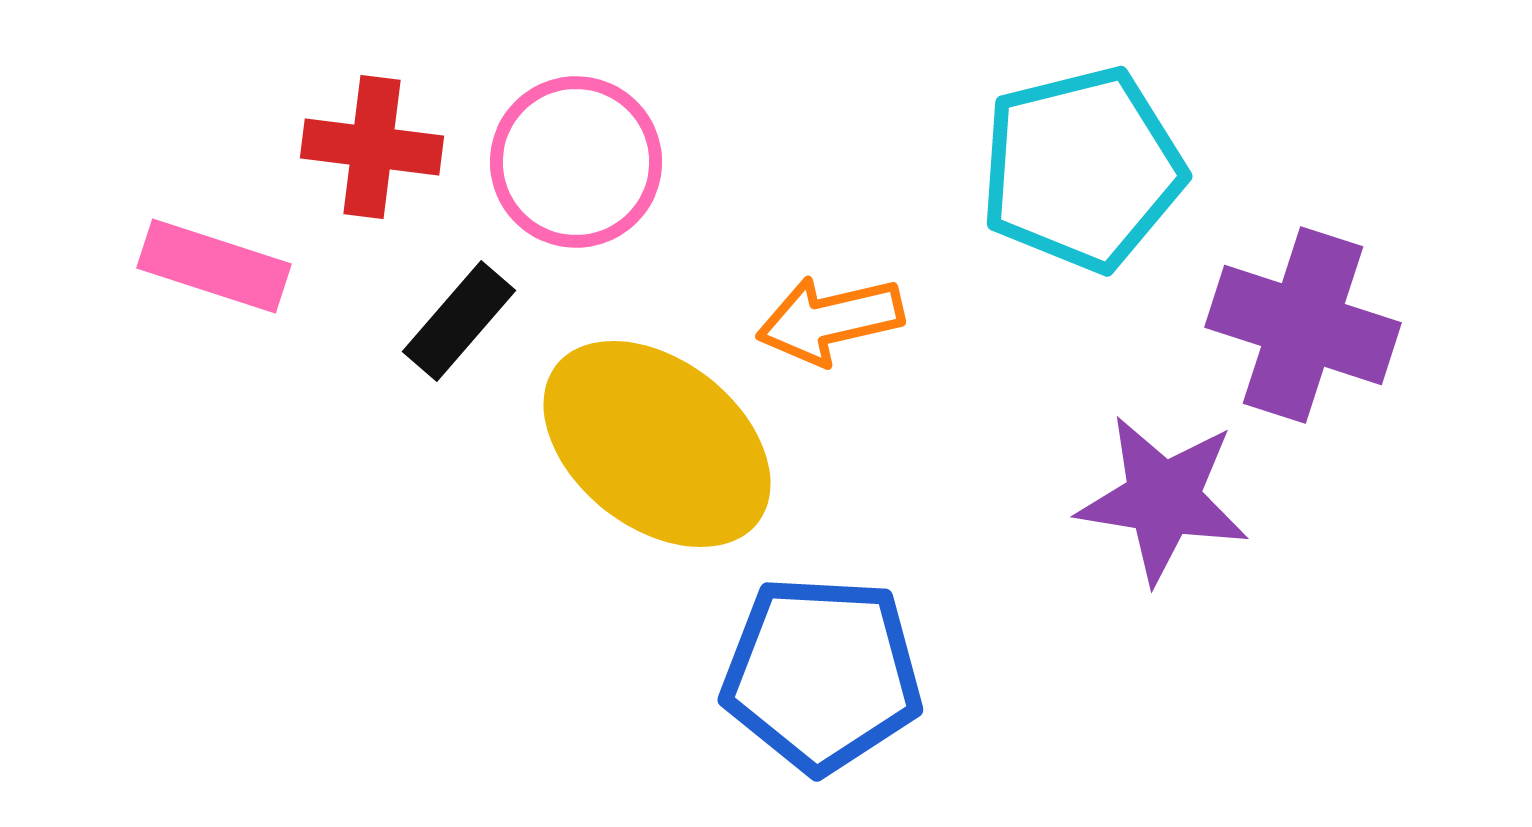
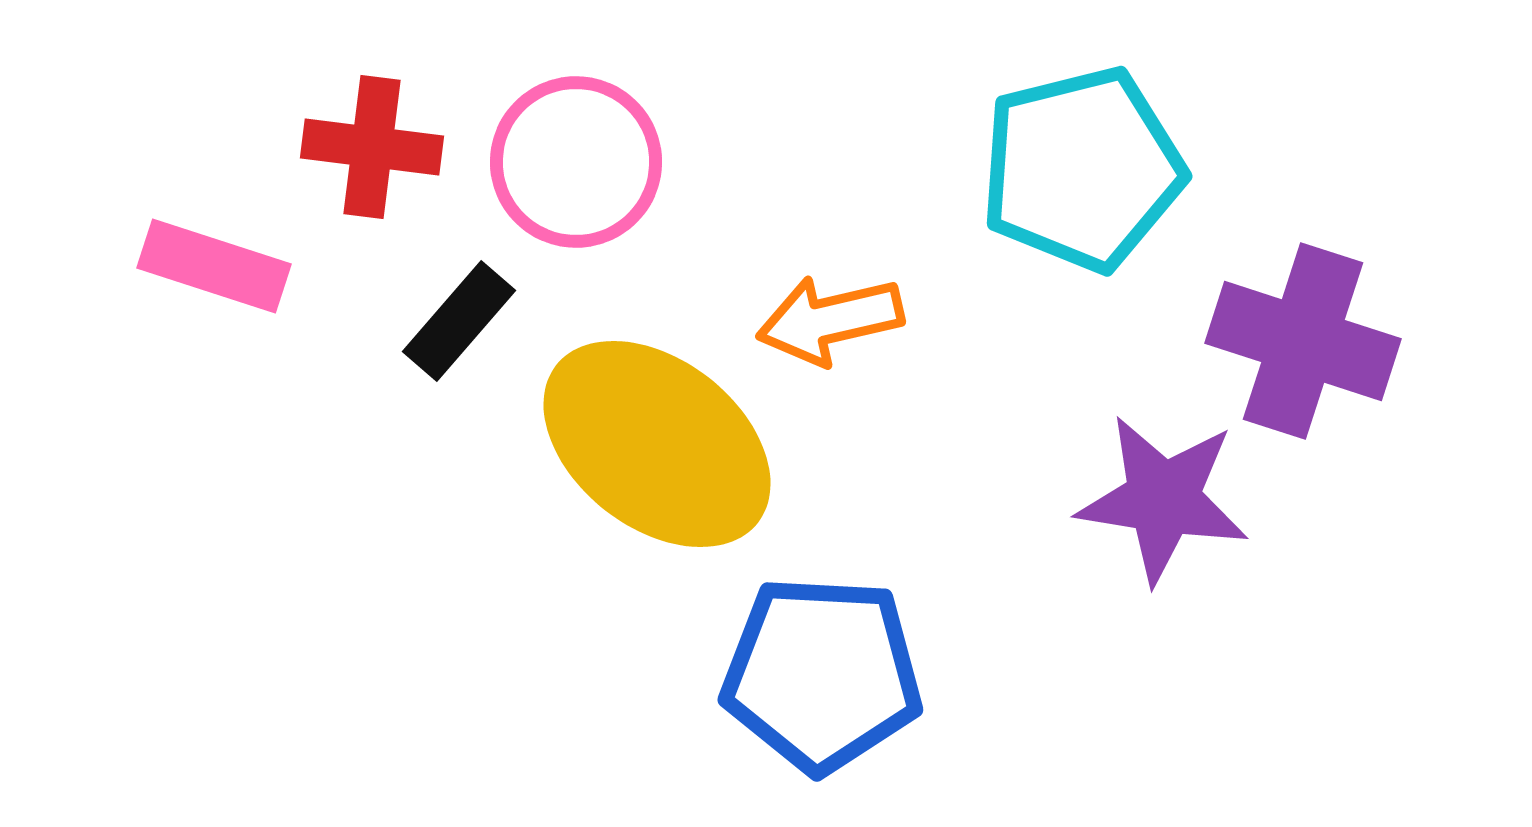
purple cross: moved 16 px down
